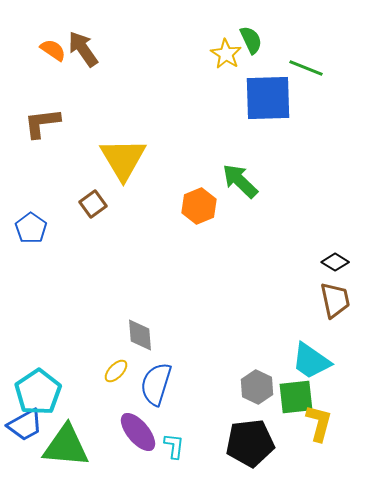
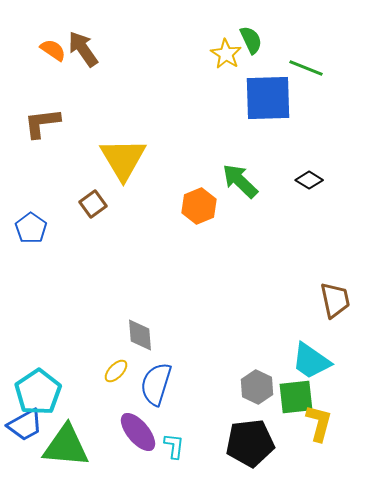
black diamond: moved 26 px left, 82 px up
